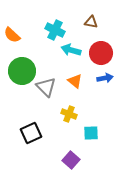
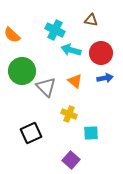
brown triangle: moved 2 px up
